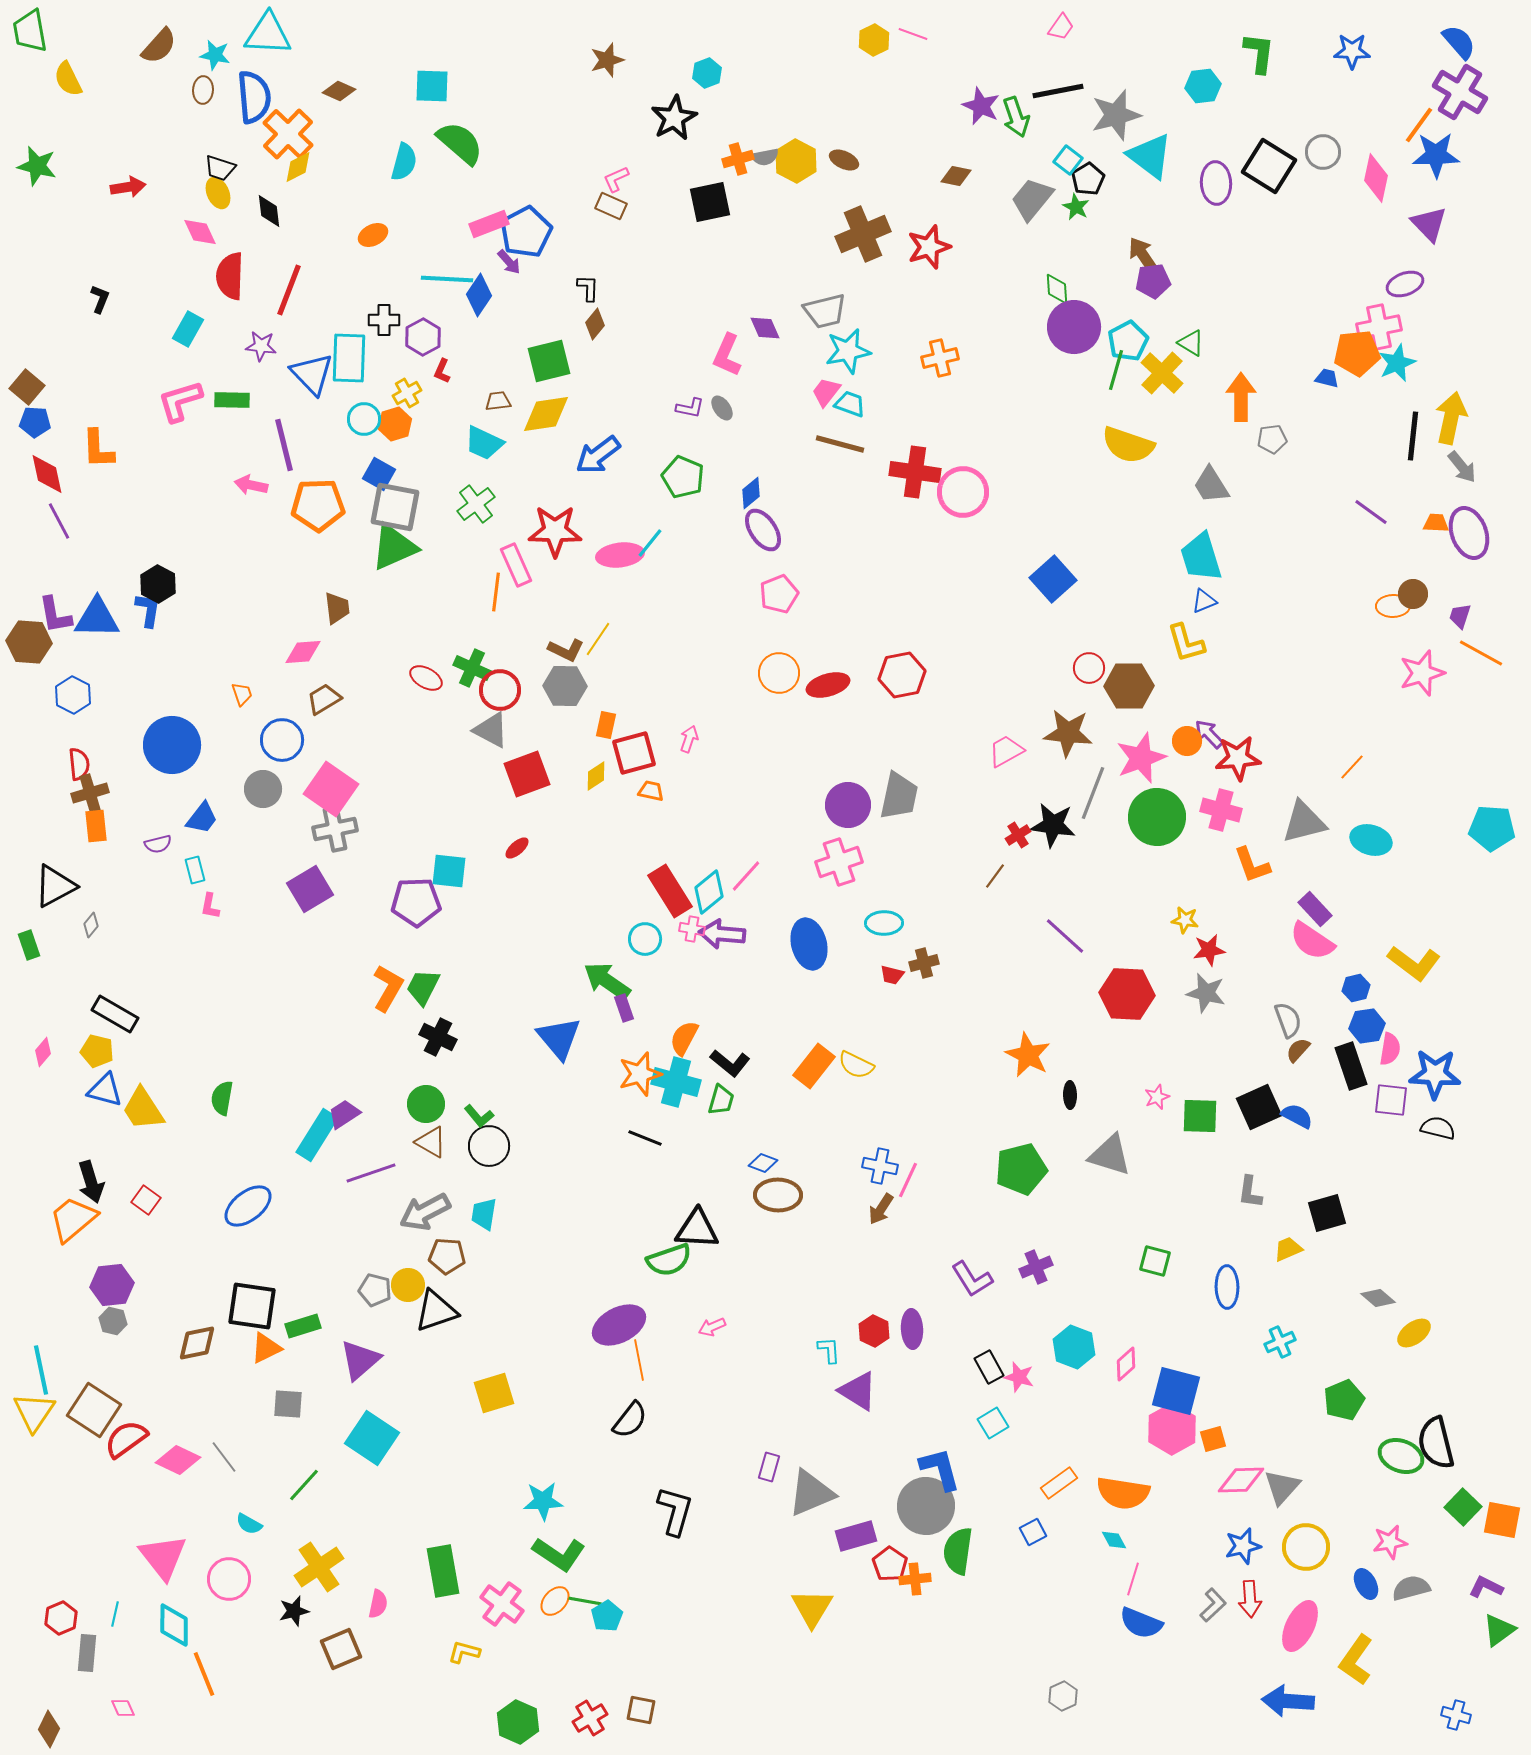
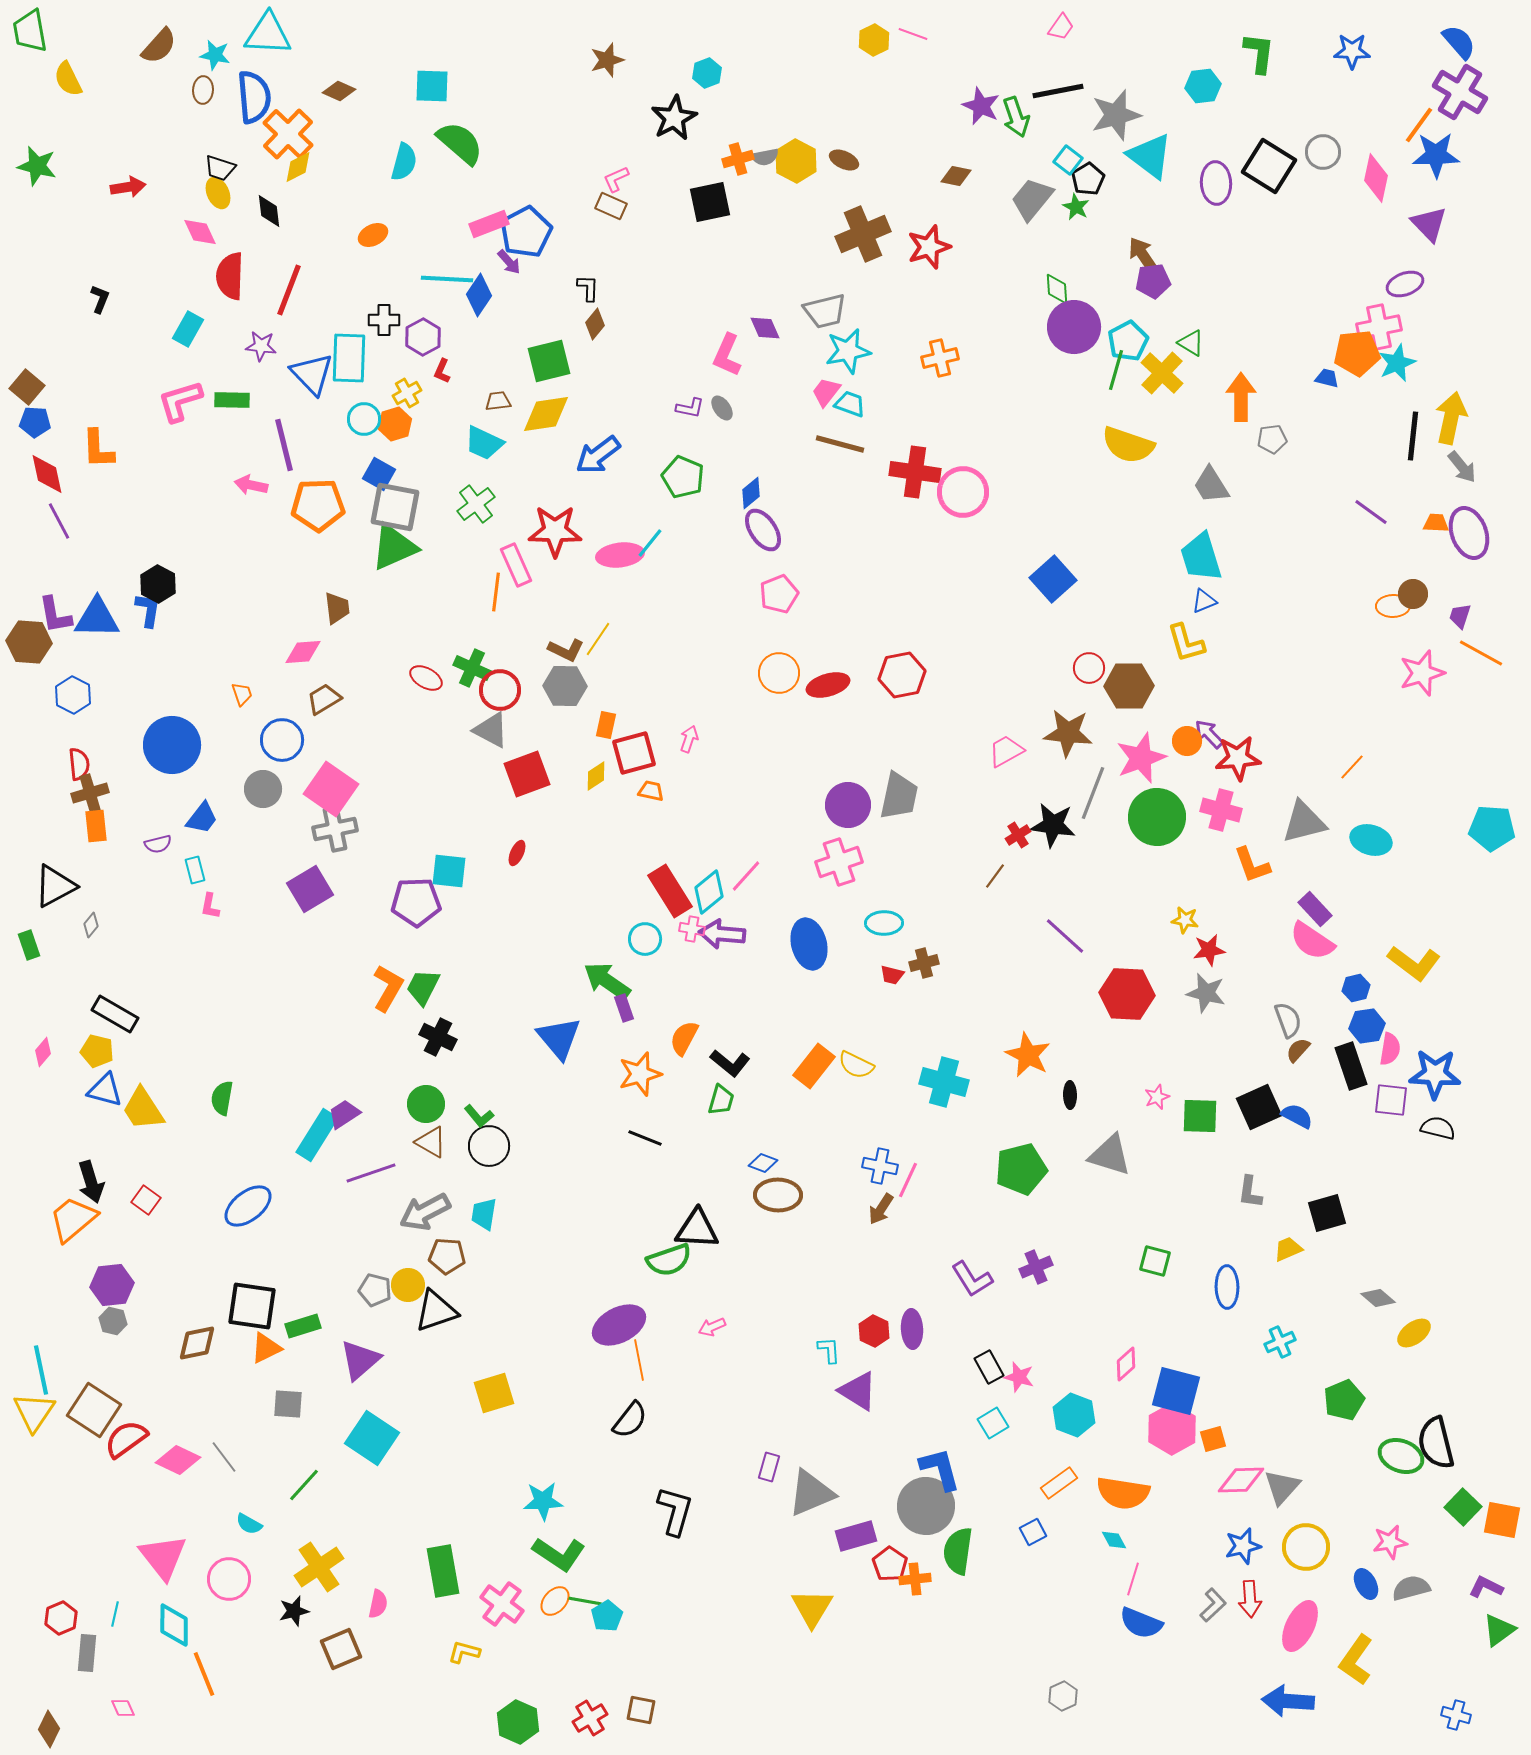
red ellipse at (517, 848): moved 5 px down; rotated 25 degrees counterclockwise
cyan cross at (676, 1082): moved 268 px right
cyan hexagon at (1074, 1347): moved 68 px down
